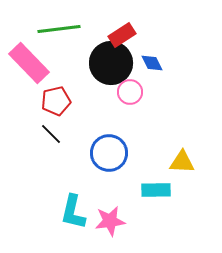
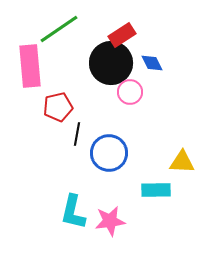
green line: rotated 27 degrees counterclockwise
pink rectangle: moved 1 px right, 3 px down; rotated 39 degrees clockwise
red pentagon: moved 2 px right, 6 px down
black line: moved 26 px right; rotated 55 degrees clockwise
